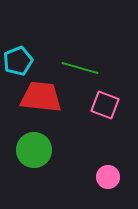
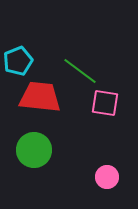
green line: moved 3 px down; rotated 21 degrees clockwise
red trapezoid: moved 1 px left
pink square: moved 2 px up; rotated 12 degrees counterclockwise
pink circle: moved 1 px left
